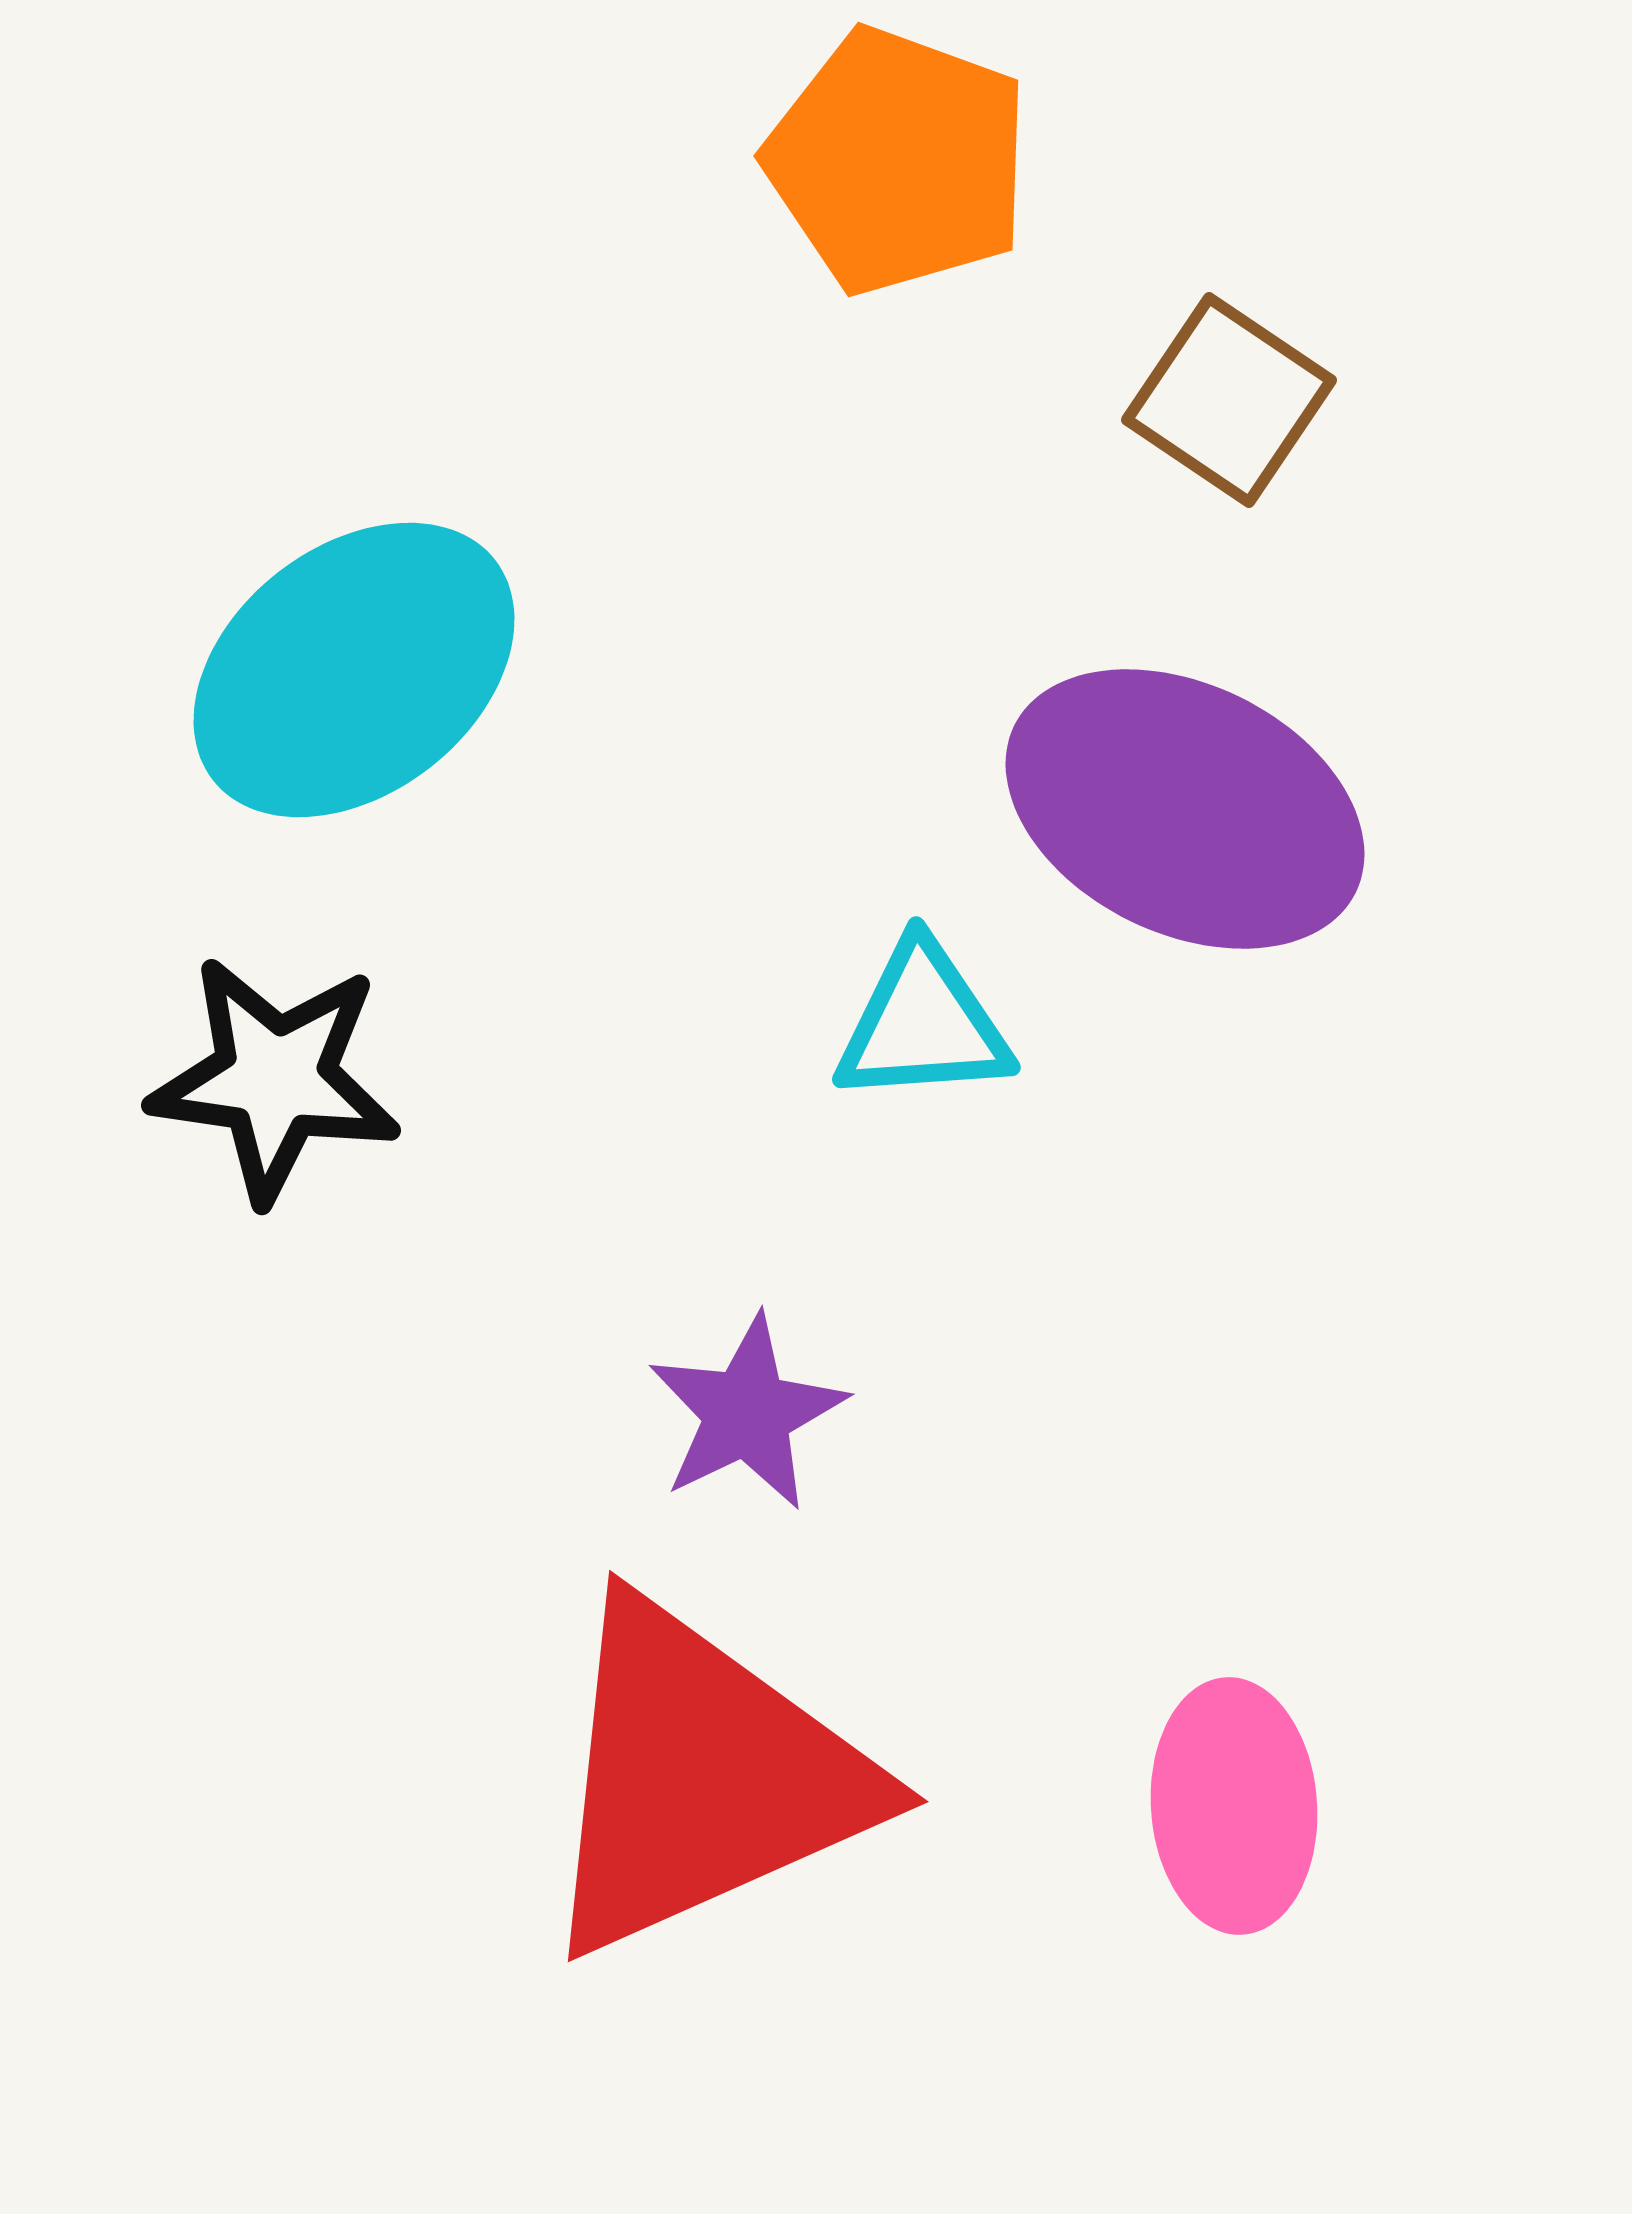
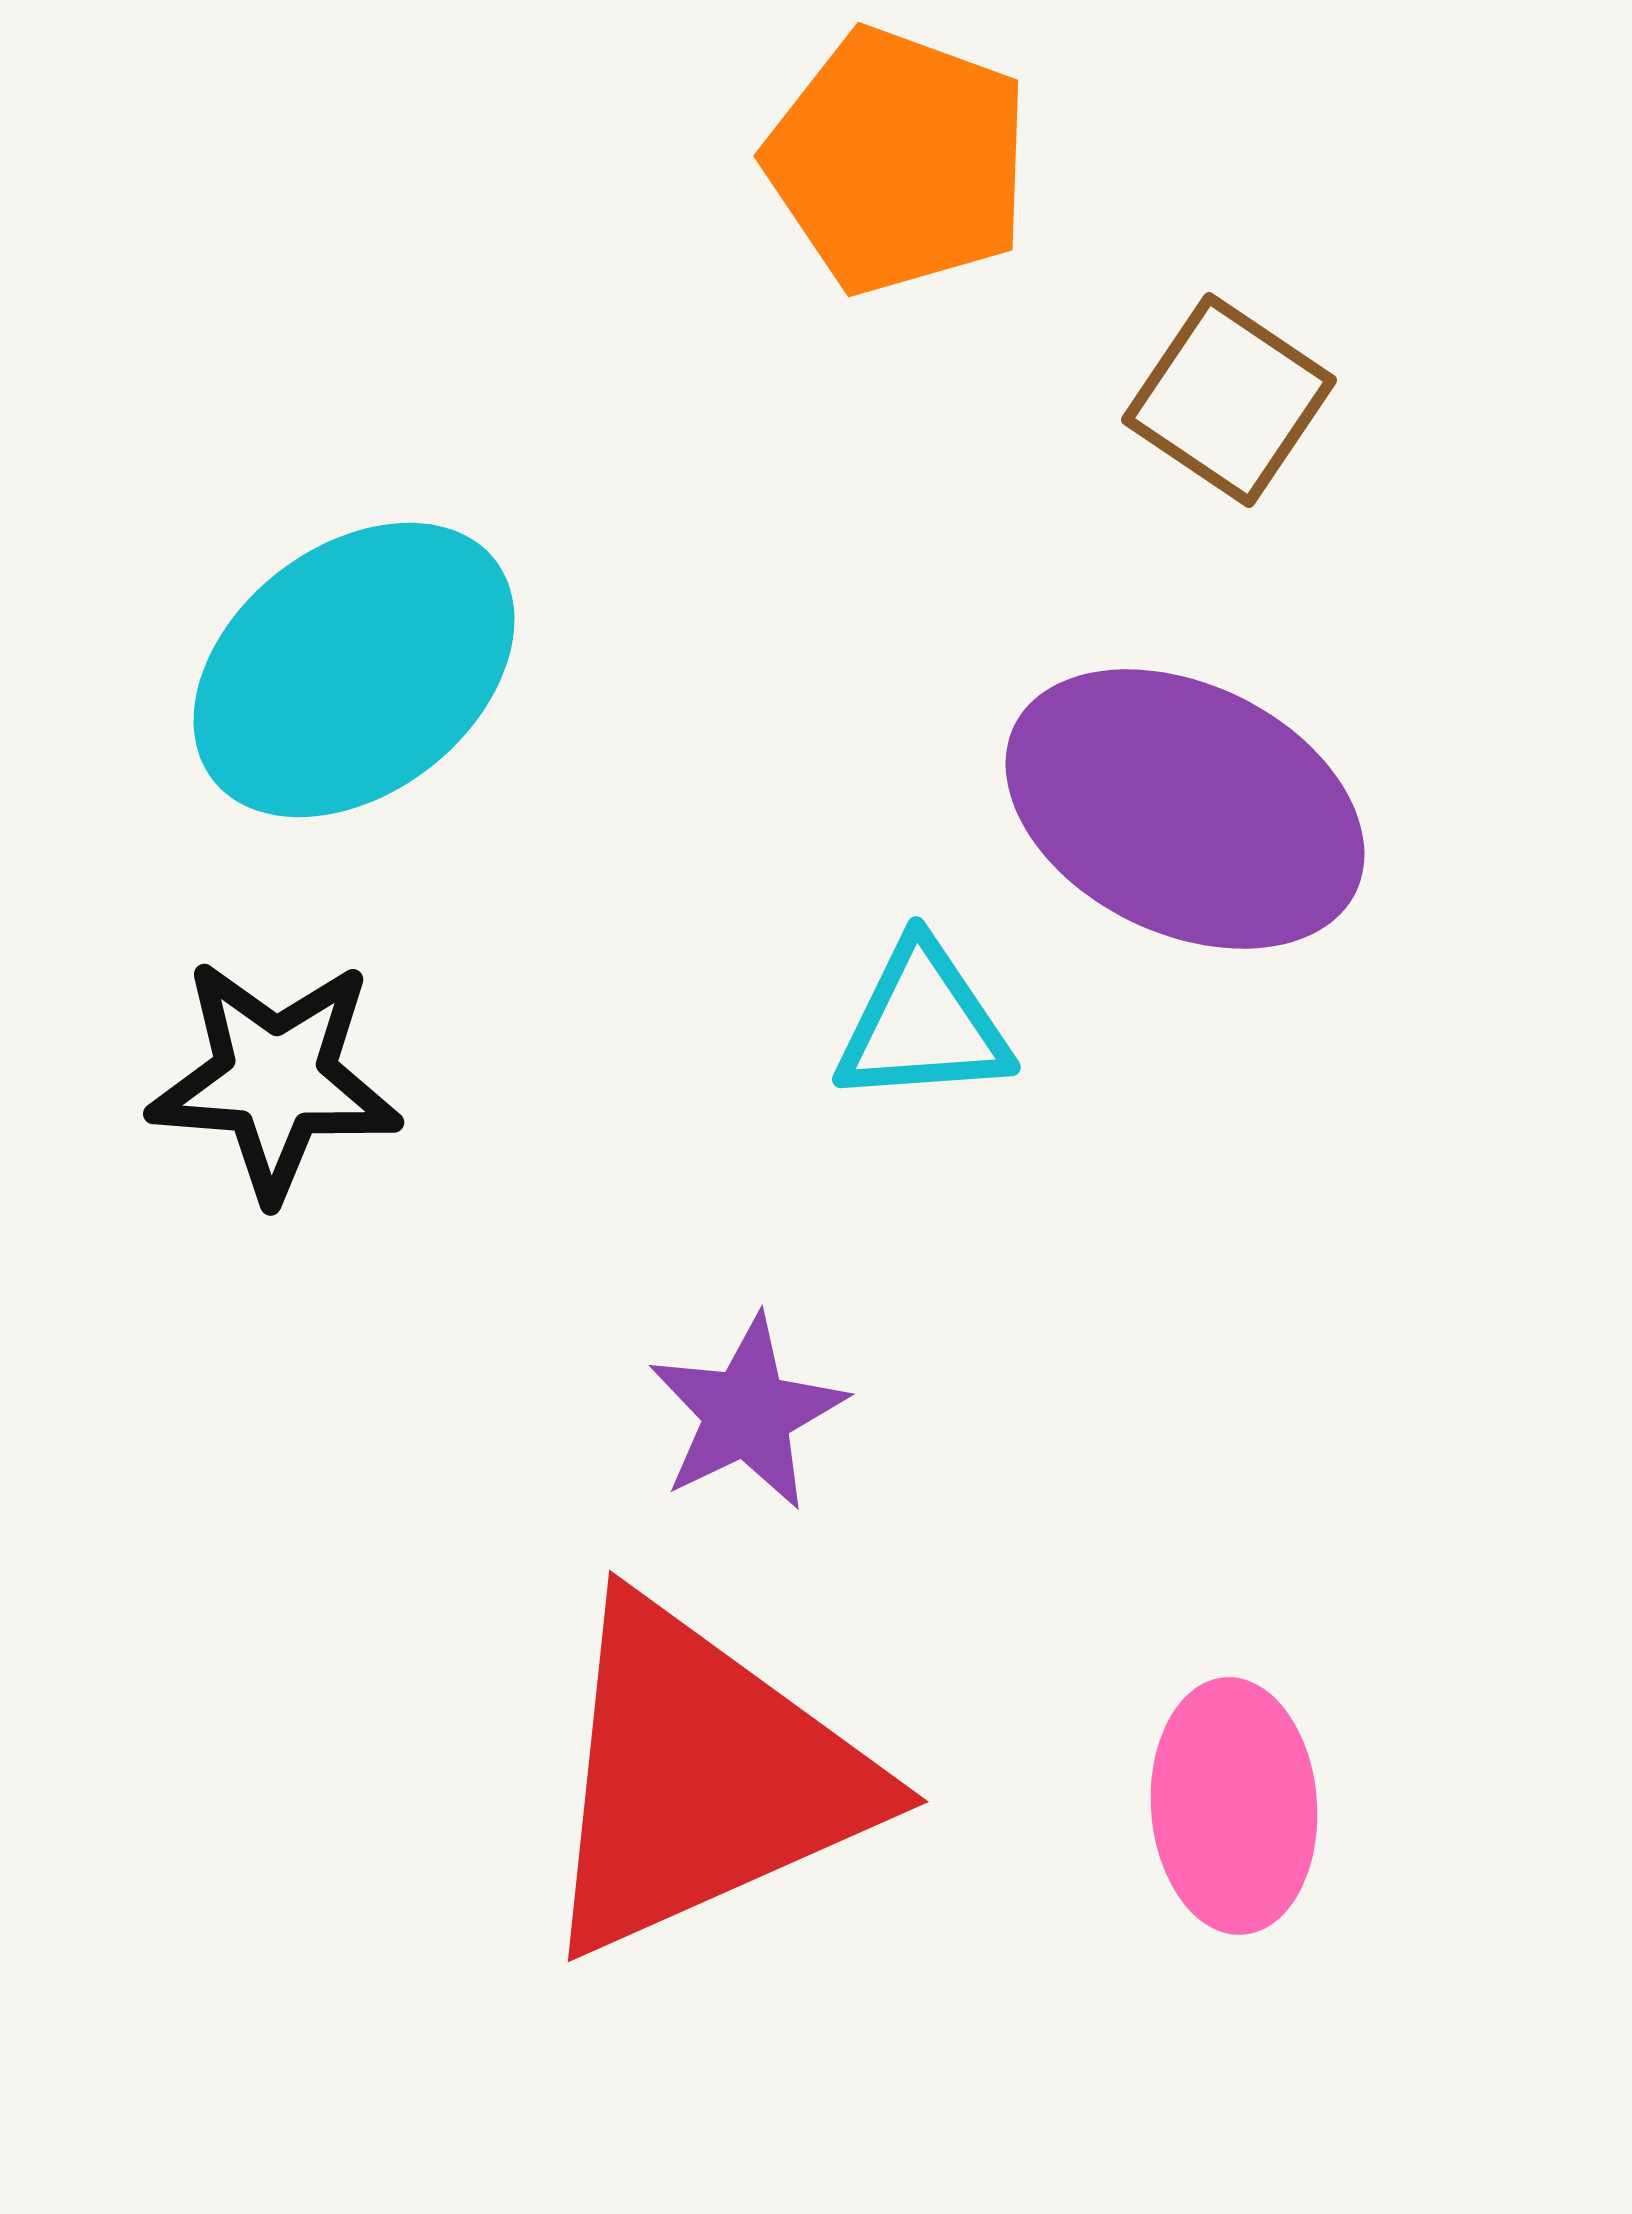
black star: rotated 4 degrees counterclockwise
